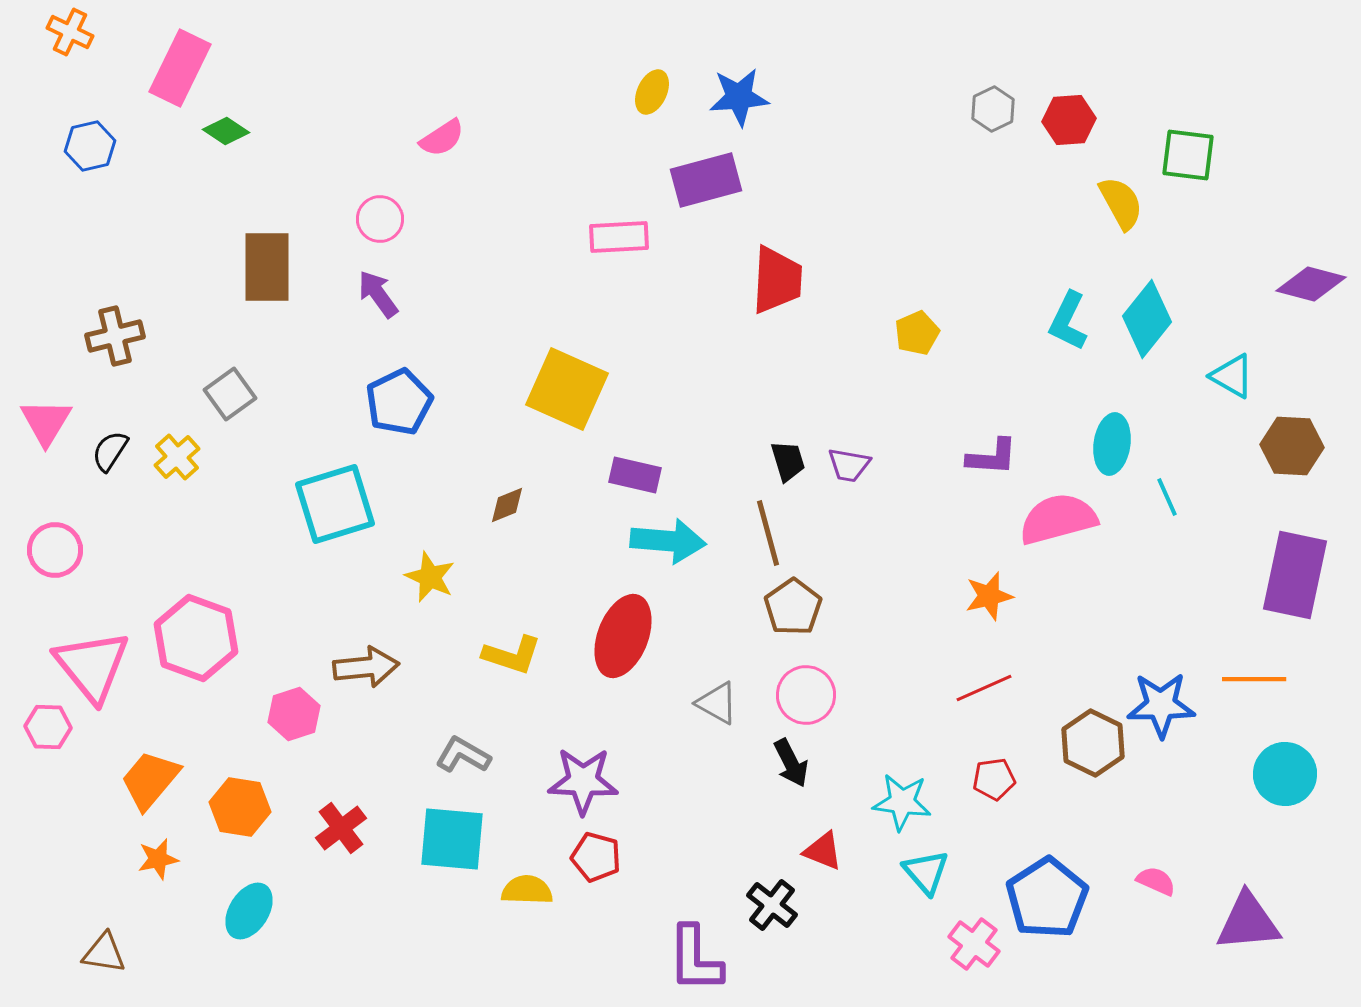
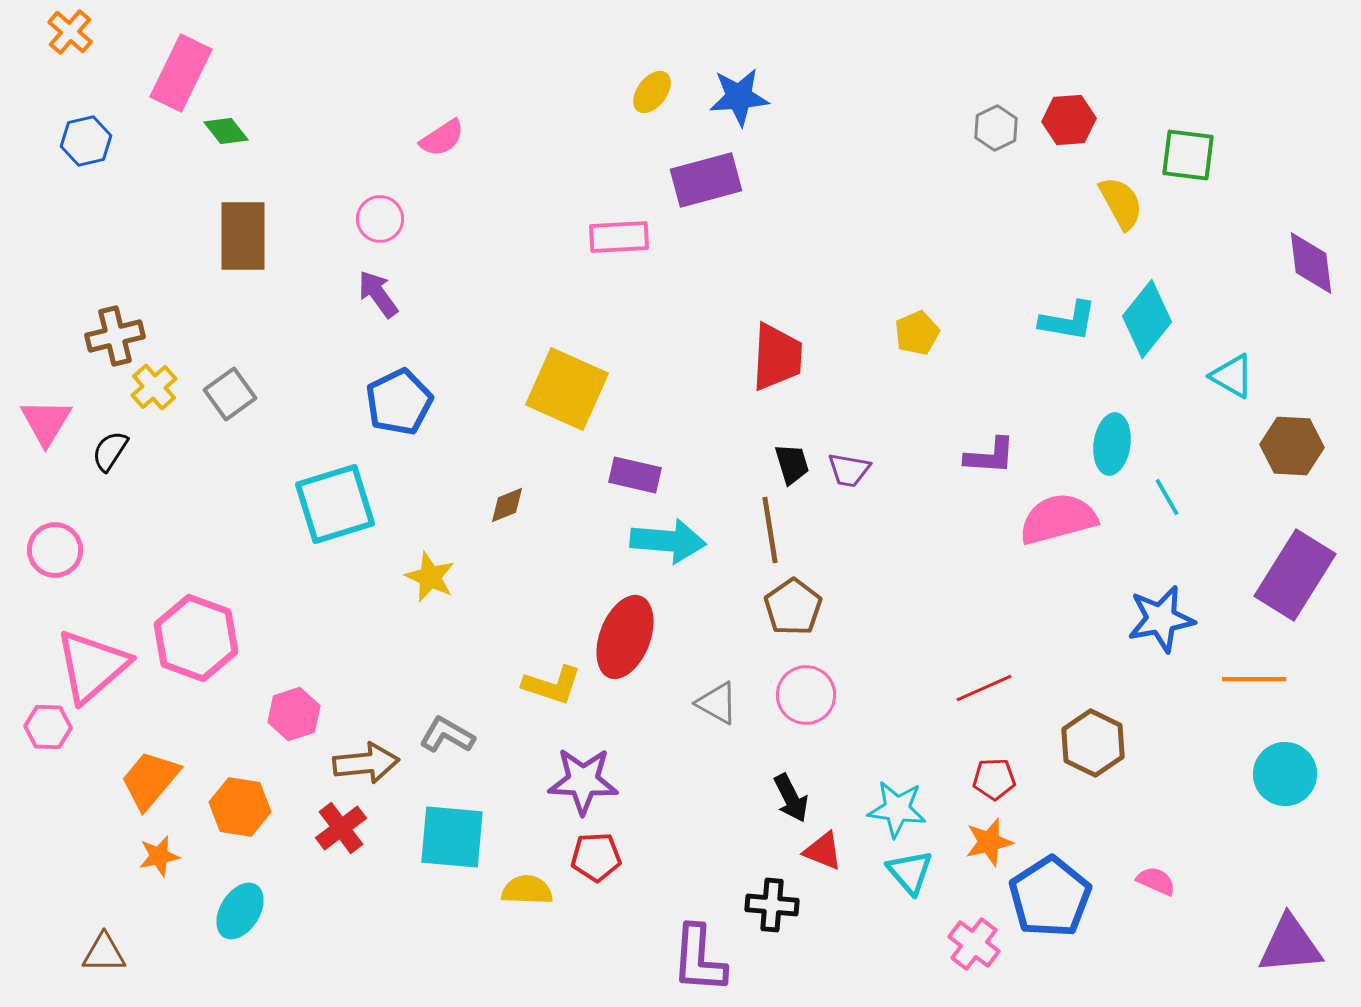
orange cross at (70, 32): rotated 15 degrees clockwise
pink rectangle at (180, 68): moved 1 px right, 5 px down
yellow ellipse at (652, 92): rotated 12 degrees clockwise
gray hexagon at (993, 109): moved 3 px right, 19 px down
green diamond at (226, 131): rotated 18 degrees clockwise
blue hexagon at (90, 146): moved 4 px left, 5 px up
brown rectangle at (267, 267): moved 24 px left, 31 px up
red trapezoid at (777, 280): moved 77 px down
purple diamond at (1311, 284): moved 21 px up; rotated 68 degrees clockwise
cyan L-shape at (1068, 321): rotated 106 degrees counterclockwise
yellow cross at (177, 457): moved 23 px left, 70 px up
purple L-shape at (992, 457): moved 2 px left, 1 px up
black trapezoid at (788, 461): moved 4 px right, 3 px down
purple trapezoid at (849, 465): moved 5 px down
cyan line at (1167, 497): rotated 6 degrees counterclockwise
brown line at (768, 533): moved 2 px right, 3 px up; rotated 6 degrees clockwise
purple rectangle at (1295, 575): rotated 20 degrees clockwise
orange star at (989, 596): moved 246 px down
red ellipse at (623, 636): moved 2 px right, 1 px down
yellow L-shape at (512, 655): moved 40 px right, 30 px down
pink triangle at (92, 666): rotated 28 degrees clockwise
brown arrow at (366, 667): moved 96 px down
blue star at (1161, 705): moved 86 px up; rotated 10 degrees counterclockwise
gray L-shape at (463, 755): moved 16 px left, 20 px up
black arrow at (791, 763): moved 35 px down
red pentagon at (994, 779): rotated 6 degrees clockwise
cyan star at (902, 802): moved 5 px left, 7 px down
cyan square at (452, 839): moved 2 px up
red pentagon at (596, 857): rotated 18 degrees counterclockwise
orange star at (158, 859): moved 1 px right, 3 px up
cyan triangle at (926, 872): moved 16 px left
blue pentagon at (1047, 898): moved 3 px right, 1 px up
black cross at (772, 905): rotated 33 degrees counterclockwise
cyan ellipse at (249, 911): moved 9 px left
purple triangle at (1248, 922): moved 42 px right, 23 px down
brown triangle at (104, 953): rotated 9 degrees counterclockwise
purple L-shape at (695, 959): moved 4 px right; rotated 4 degrees clockwise
